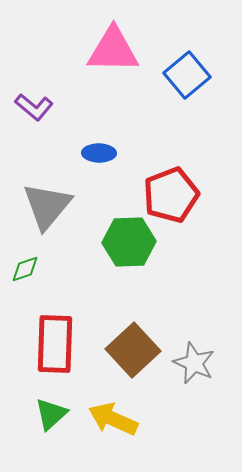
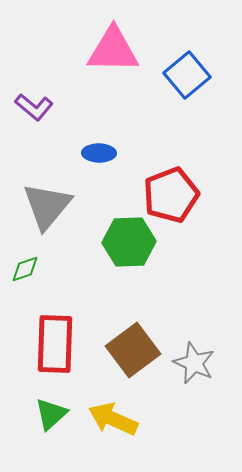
brown square: rotated 6 degrees clockwise
